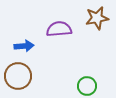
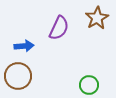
brown star: rotated 20 degrees counterclockwise
purple semicircle: moved 1 px up; rotated 120 degrees clockwise
green circle: moved 2 px right, 1 px up
